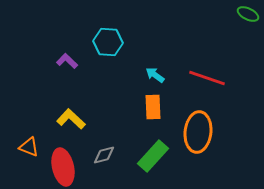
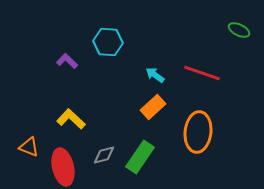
green ellipse: moved 9 px left, 16 px down
red line: moved 5 px left, 5 px up
orange rectangle: rotated 50 degrees clockwise
green rectangle: moved 13 px left, 1 px down; rotated 8 degrees counterclockwise
